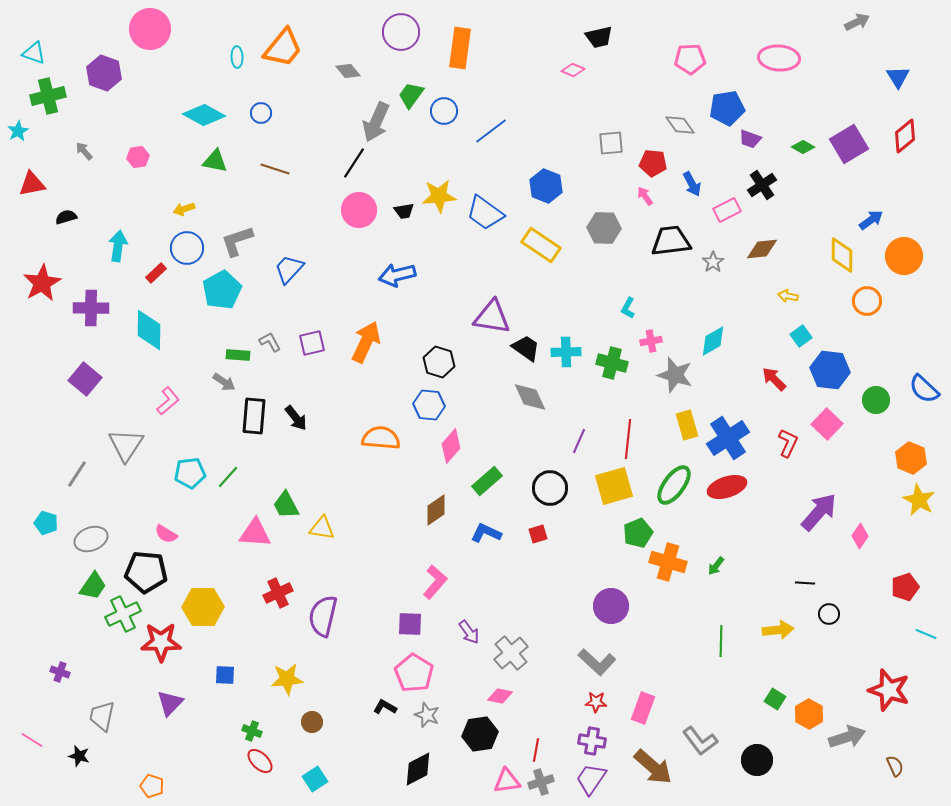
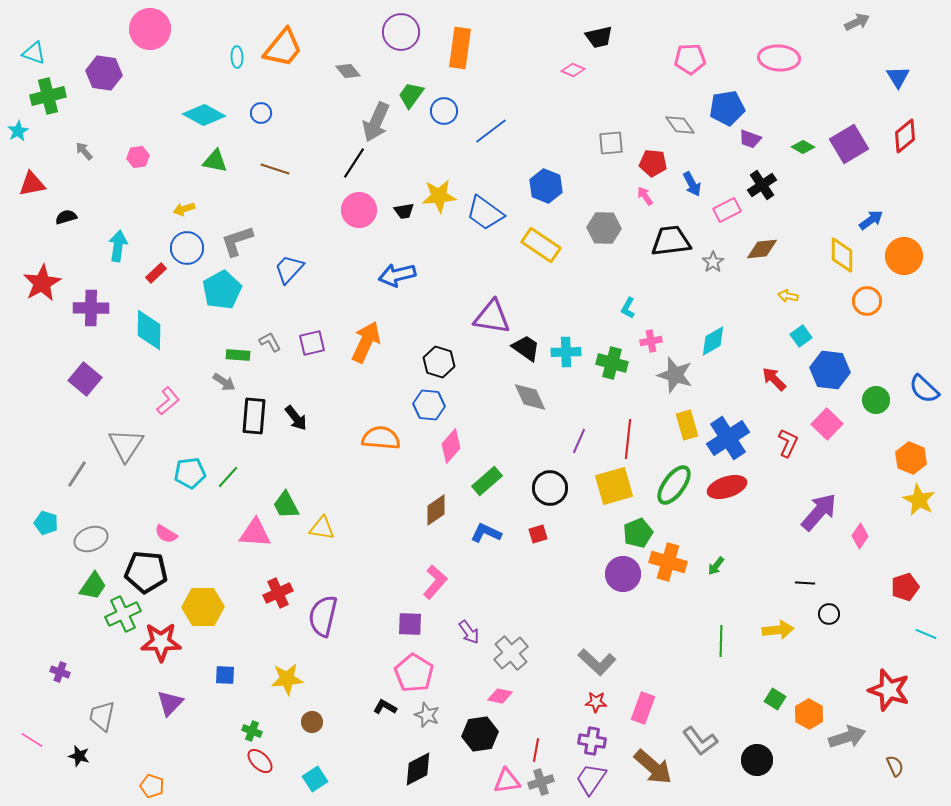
purple hexagon at (104, 73): rotated 12 degrees counterclockwise
purple circle at (611, 606): moved 12 px right, 32 px up
